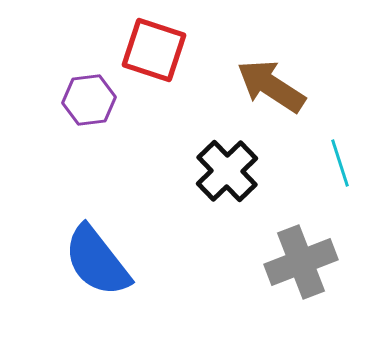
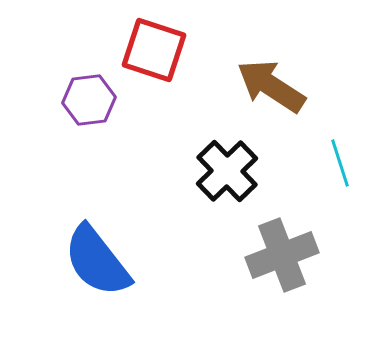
gray cross: moved 19 px left, 7 px up
